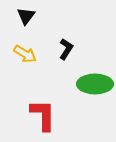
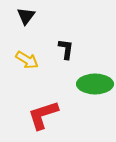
black L-shape: rotated 25 degrees counterclockwise
yellow arrow: moved 2 px right, 6 px down
red L-shape: rotated 108 degrees counterclockwise
